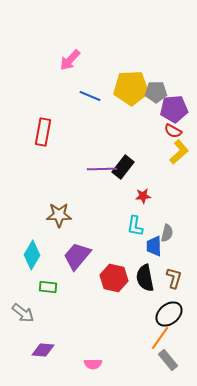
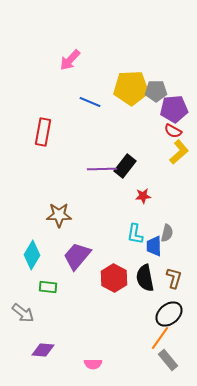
gray pentagon: moved 1 px up
blue line: moved 6 px down
black rectangle: moved 2 px right, 1 px up
cyan L-shape: moved 8 px down
red hexagon: rotated 16 degrees clockwise
